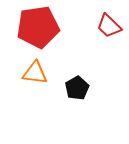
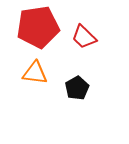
red trapezoid: moved 25 px left, 11 px down
